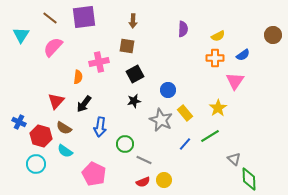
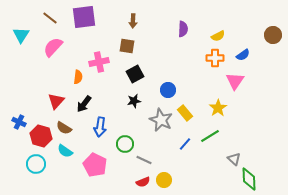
pink pentagon: moved 1 px right, 9 px up
